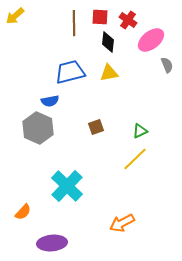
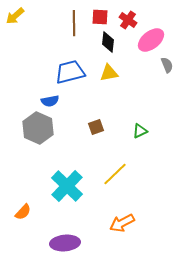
yellow line: moved 20 px left, 15 px down
purple ellipse: moved 13 px right
